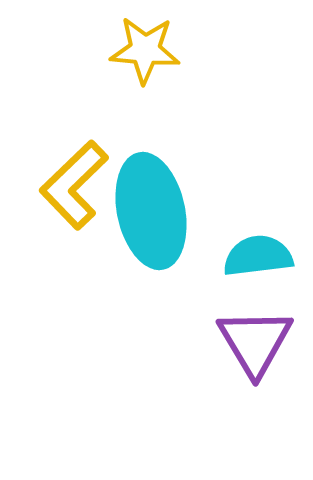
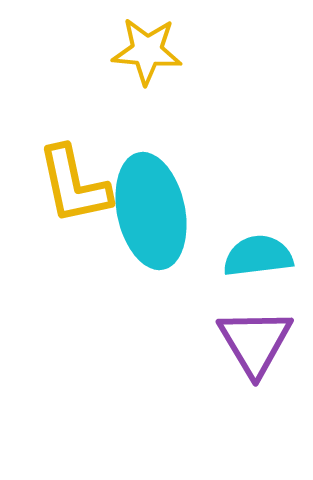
yellow star: moved 2 px right, 1 px down
yellow L-shape: rotated 58 degrees counterclockwise
